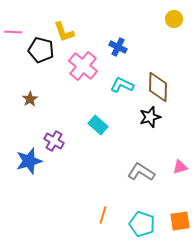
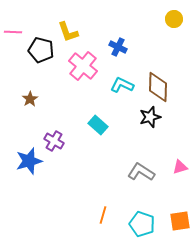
yellow L-shape: moved 4 px right
